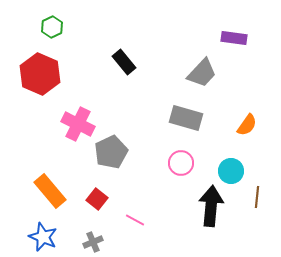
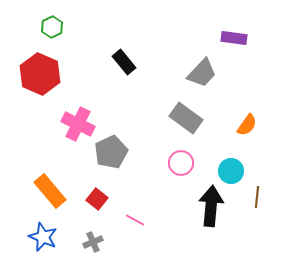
gray rectangle: rotated 20 degrees clockwise
